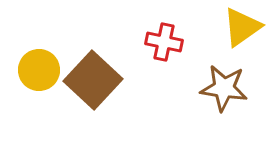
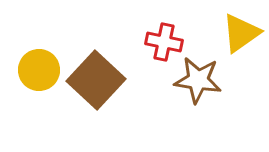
yellow triangle: moved 1 px left, 6 px down
brown square: moved 3 px right
brown star: moved 26 px left, 8 px up
